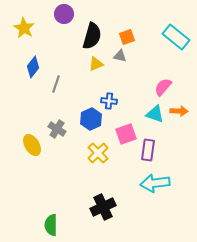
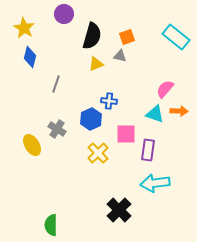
blue diamond: moved 3 px left, 10 px up; rotated 25 degrees counterclockwise
pink semicircle: moved 2 px right, 2 px down
pink square: rotated 20 degrees clockwise
black cross: moved 16 px right, 3 px down; rotated 20 degrees counterclockwise
